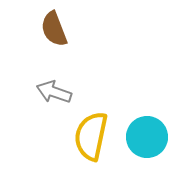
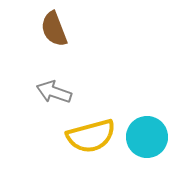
yellow semicircle: rotated 117 degrees counterclockwise
